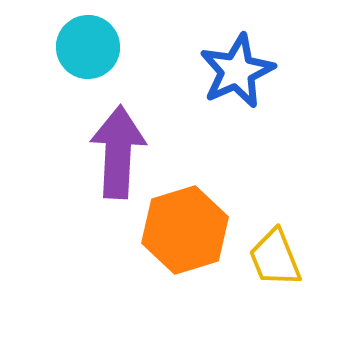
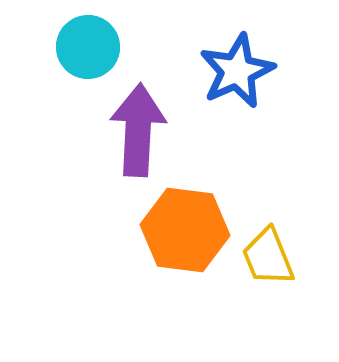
purple arrow: moved 20 px right, 22 px up
orange hexagon: rotated 24 degrees clockwise
yellow trapezoid: moved 7 px left, 1 px up
